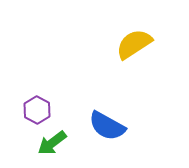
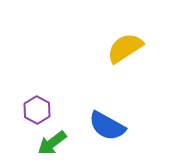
yellow semicircle: moved 9 px left, 4 px down
